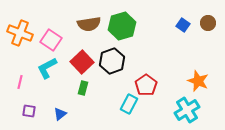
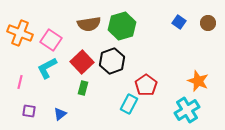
blue square: moved 4 px left, 3 px up
